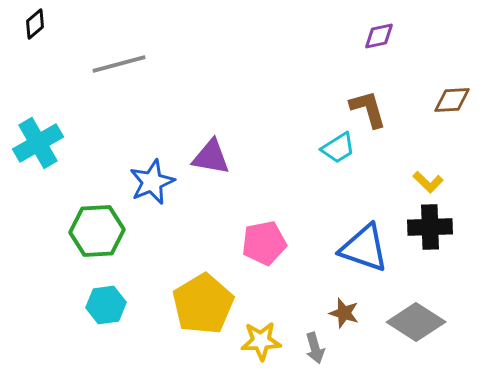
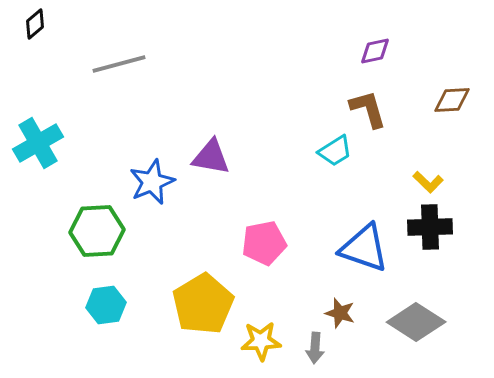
purple diamond: moved 4 px left, 15 px down
cyan trapezoid: moved 3 px left, 3 px down
brown star: moved 4 px left
gray arrow: rotated 20 degrees clockwise
